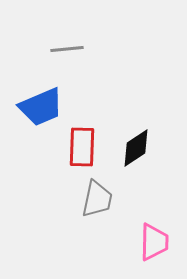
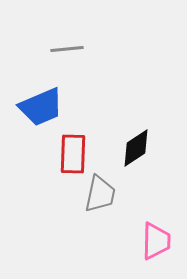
red rectangle: moved 9 px left, 7 px down
gray trapezoid: moved 3 px right, 5 px up
pink trapezoid: moved 2 px right, 1 px up
